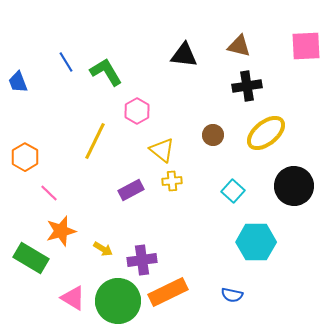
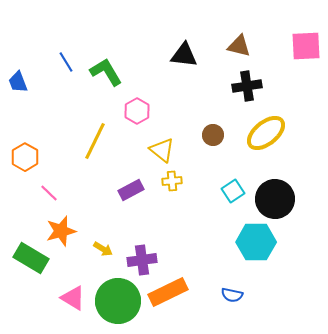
black circle: moved 19 px left, 13 px down
cyan square: rotated 15 degrees clockwise
